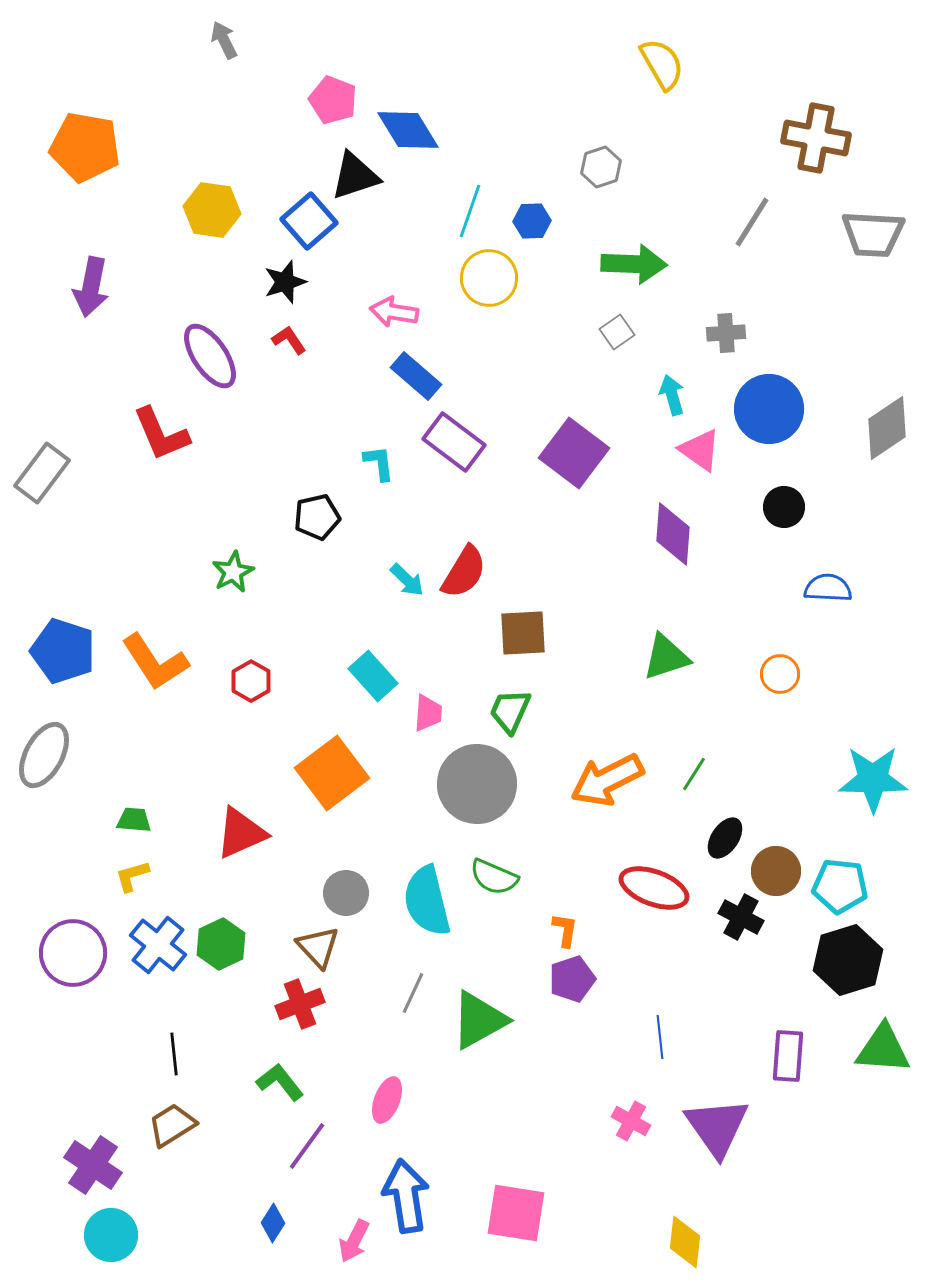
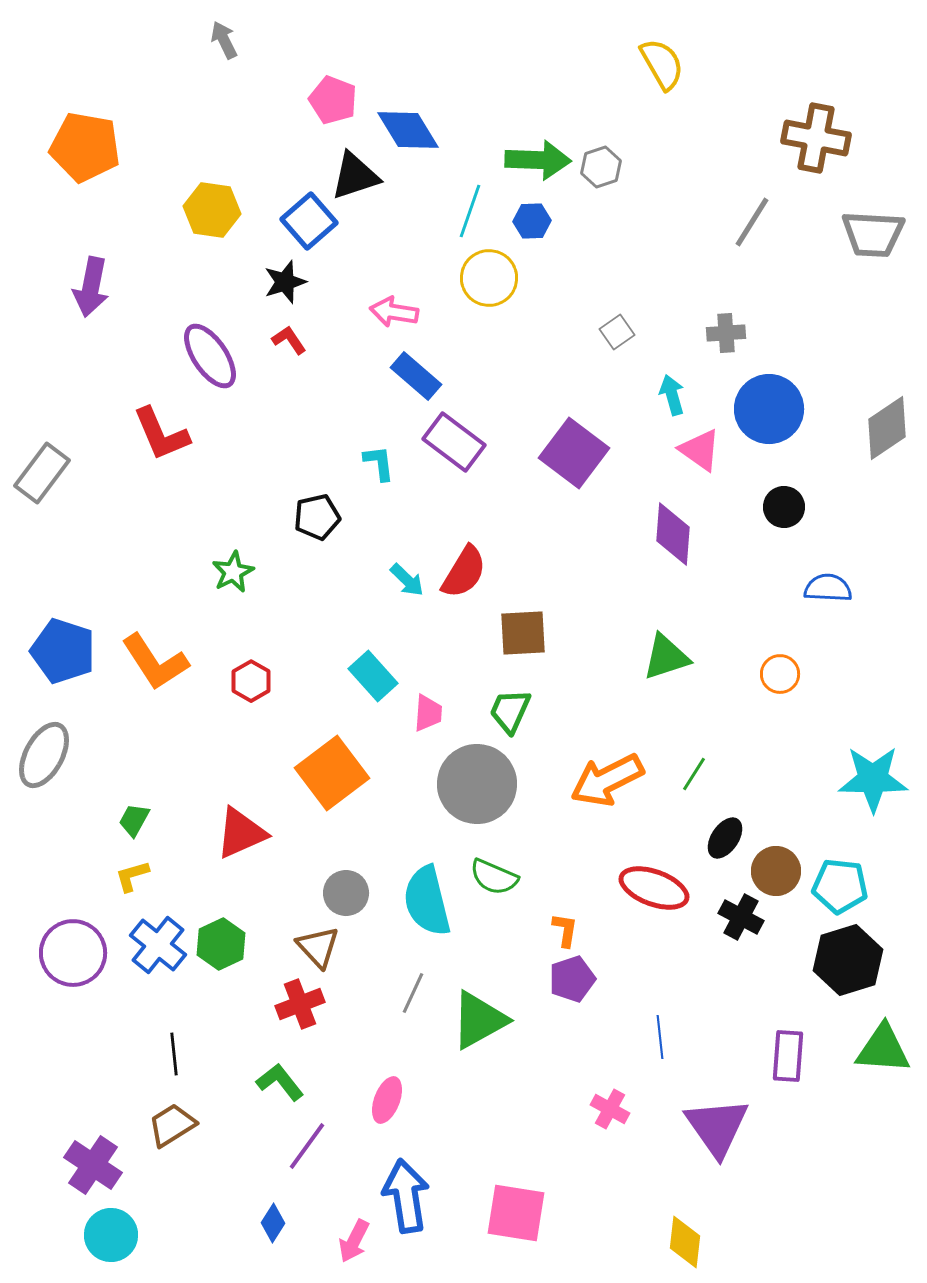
green arrow at (634, 264): moved 96 px left, 104 px up
green trapezoid at (134, 820): rotated 66 degrees counterclockwise
pink cross at (631, 1121): moved 21 px left, 12 px up
